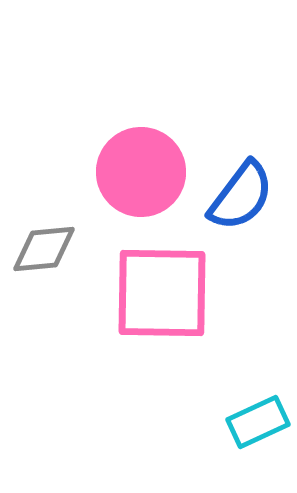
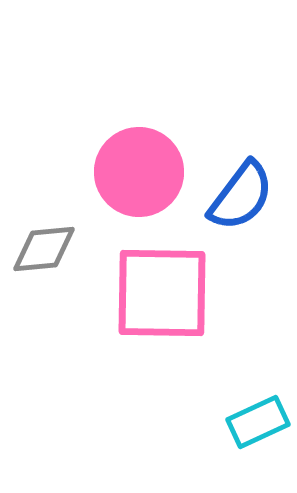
pink circle: moved 2 px left
